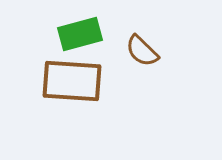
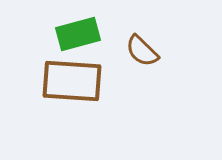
green rectangle: moved 2 px left
